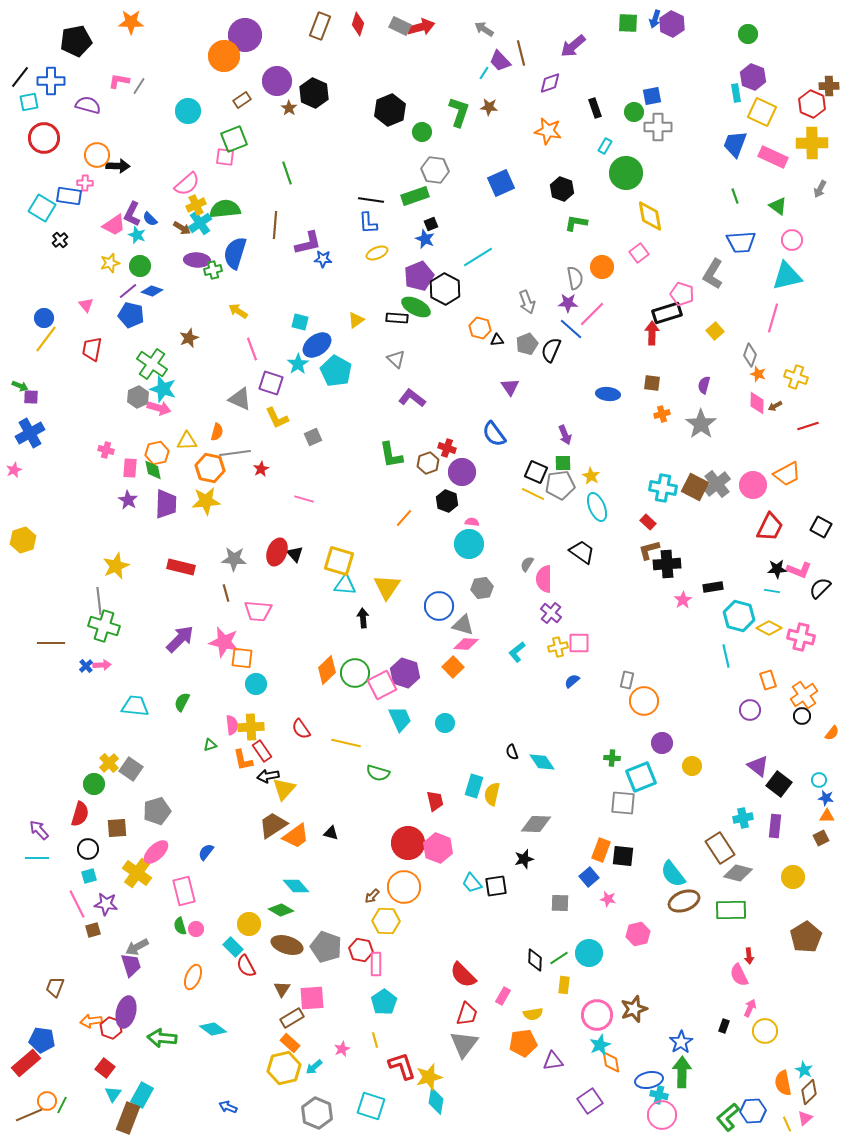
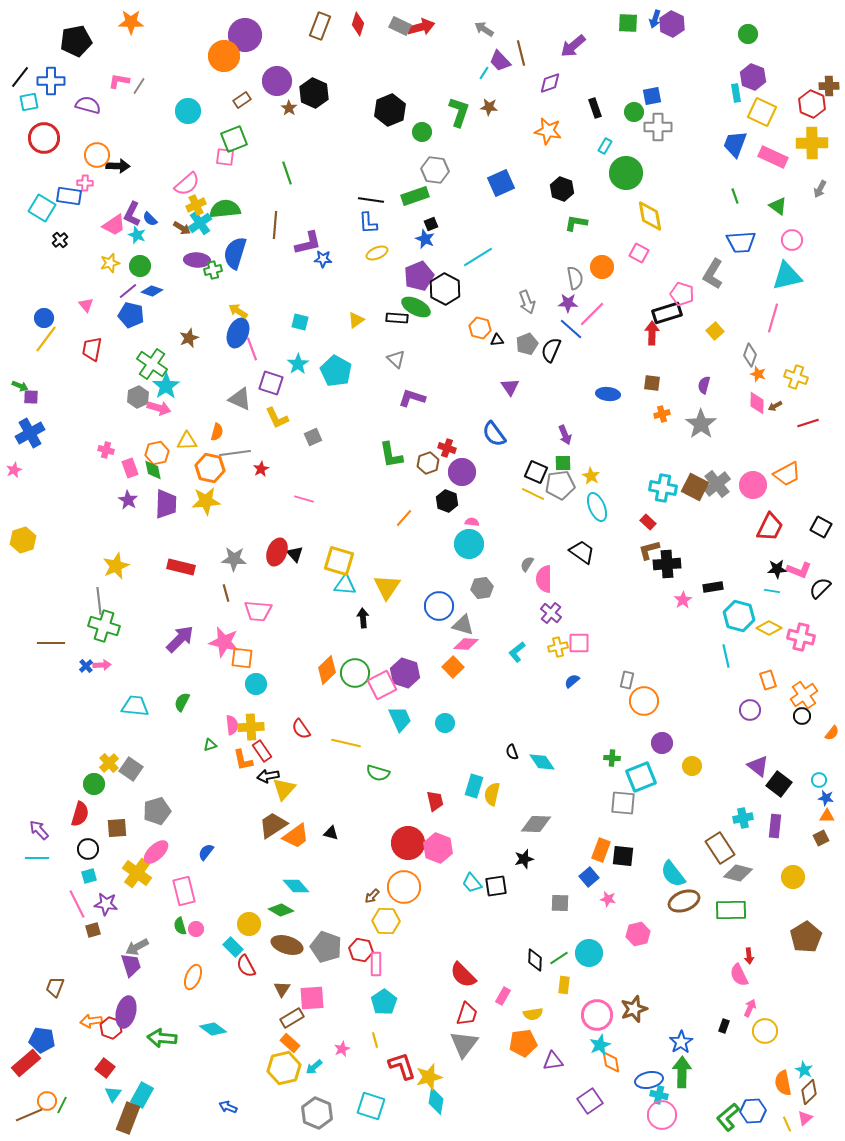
pink square at (639, 253): rotated 24 degrees counterclockwise
blue ellipse at (317, 345): moved 79 px left, 12 px up; rotated 32 degrees counterclockwise
cyan star at (163, 389): moved 3 px right, 3 px up; rotated 20 degrees clockwise
purple L-shape at (412, 398): rotated 20 degrees counterclockwise
red line at (808, 426): moved 3 px up
pink rectangle at (130, 468): rotated 24 degrees counterclockwise
